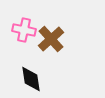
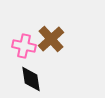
pink cross: moved 16 px down
